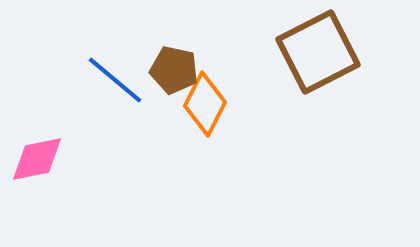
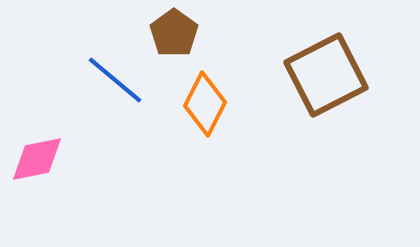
brown square: moved 8 px right, 23 px down
brown pentagon: moved 37 px up; rotated 24 degrees clockwise
